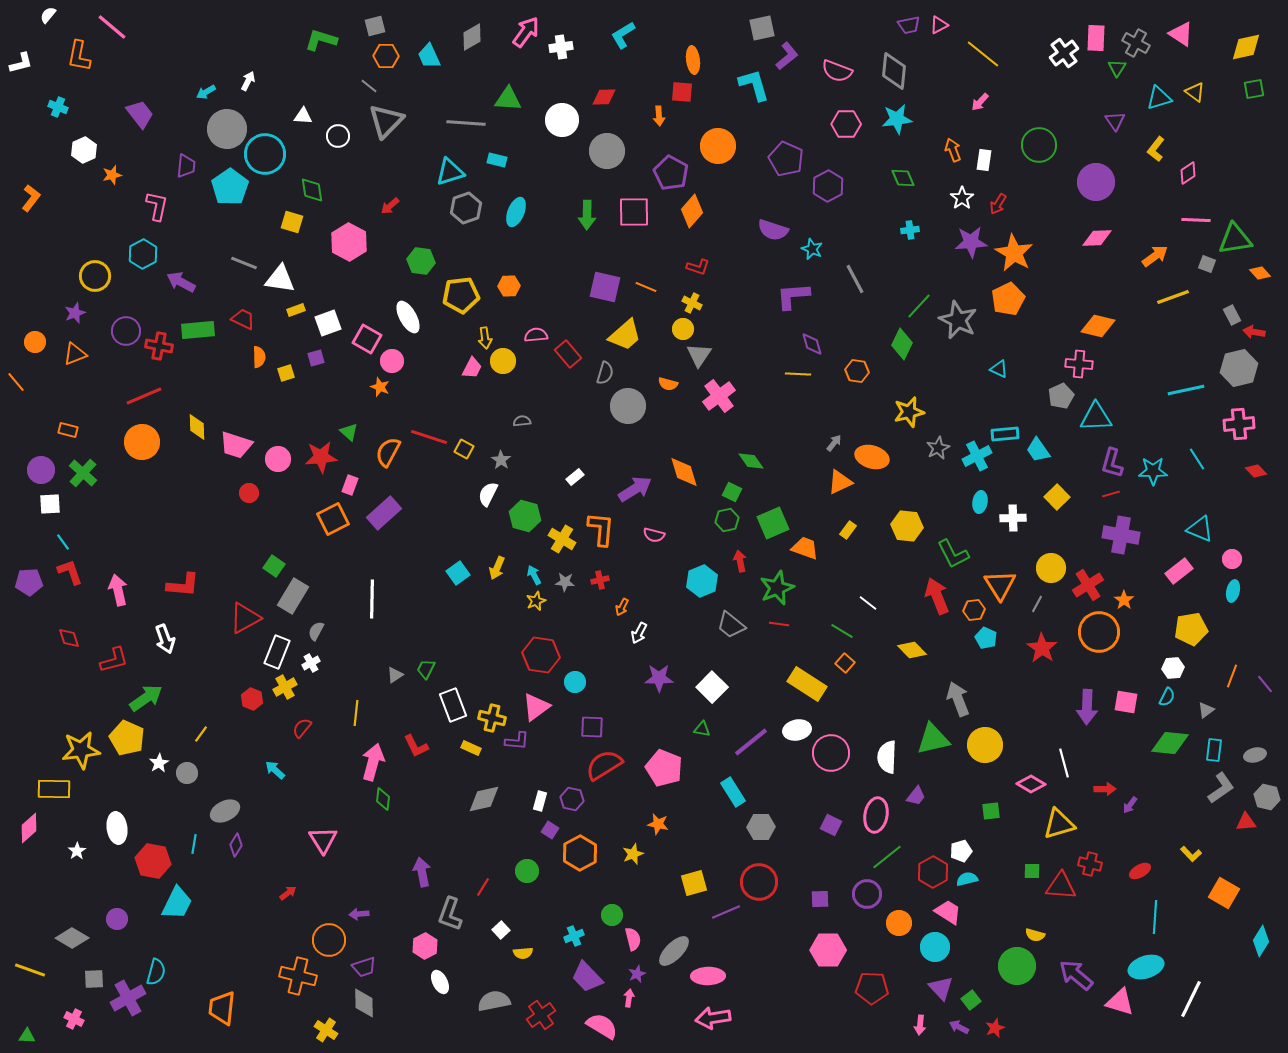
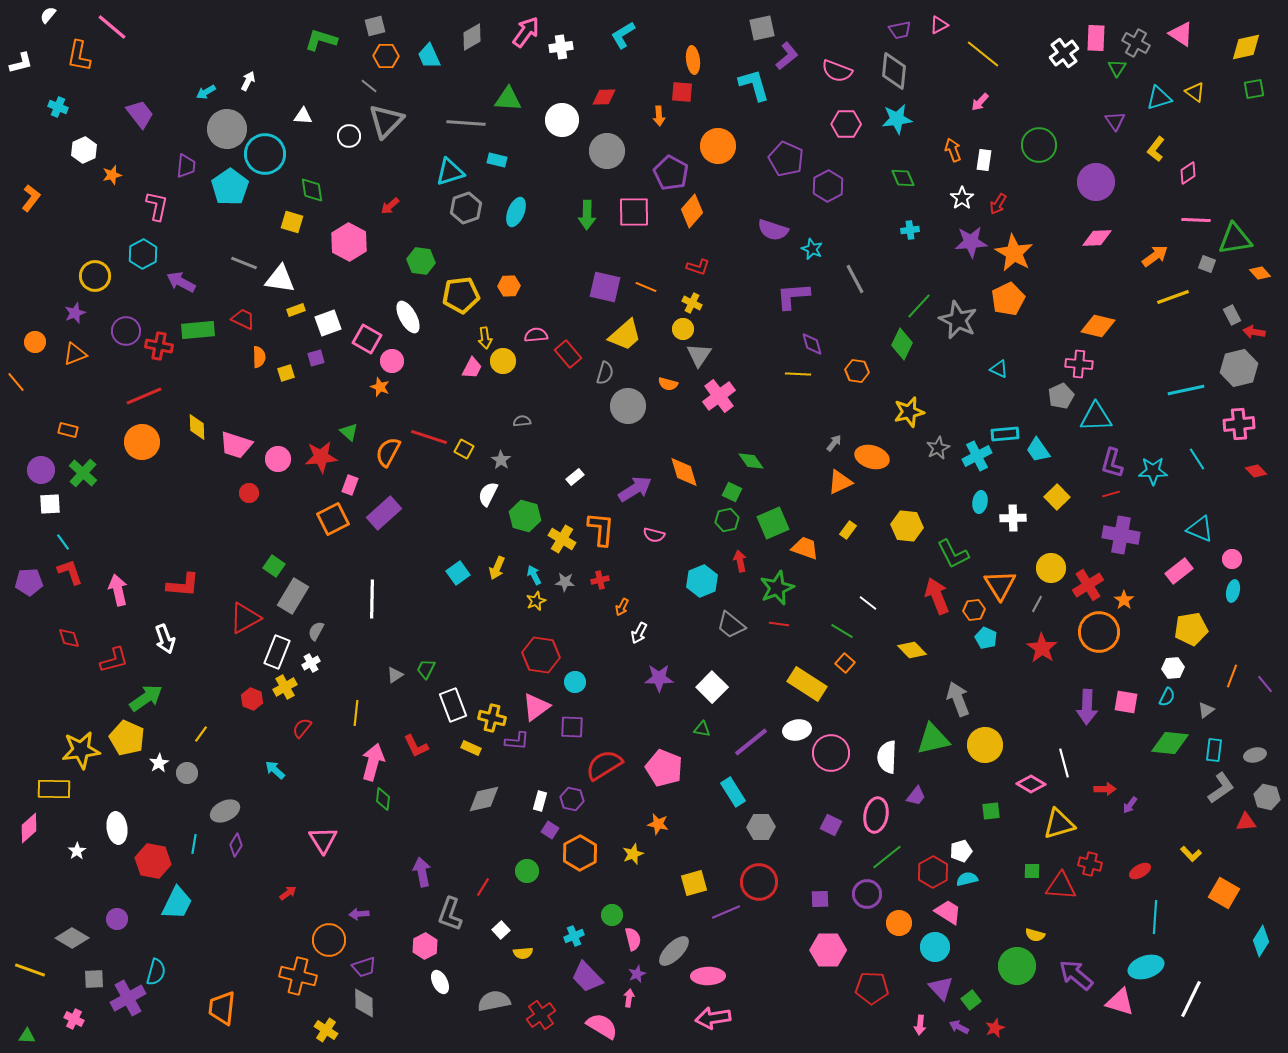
purple trapezoid at (909, 25): moved 9 px left, 5 px down
white circle at (338, 136): moved 11 px right
purple square at (592, 727): moved 20 px left
